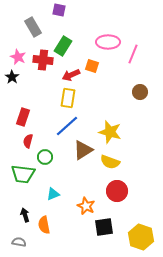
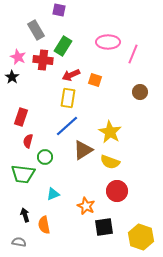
gray rectangle: moved 3 px right, 3 px down
orange square: moved 3 px right, 14 px down
red rectangle: moved 2 px left
yellow star: rotated 15 degrees clockwise
